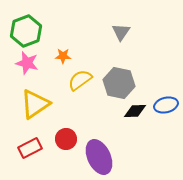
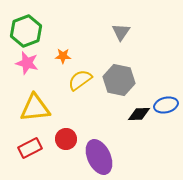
gray hexagon: moved 3 px up
yellow triangle: moved 4 px down; rotated 28 degrees clockwise
black diamond: moved 4 px right, 3 px down
